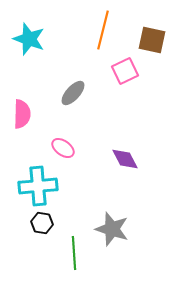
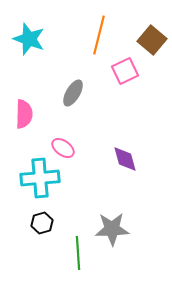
orange line: moved 4 px left, 5 px down
brown square: rotated 28 degrees clockwise
gray ellipse: rotated 12 degrees counterclockwise
pink semicircle: moved 2 px right
purple diamond: rotated 12 degrees clockwise
cyan cross: moved 2 px right, 8 px up
black hexagon: rotated 25 degrees counterclockwise
gray star: rotated 20 degrees counterclockwise
green line: moved 4 px right
